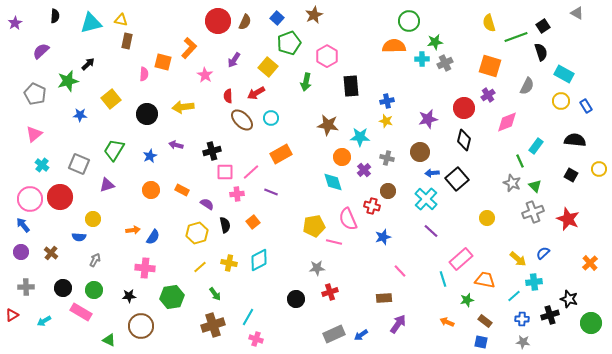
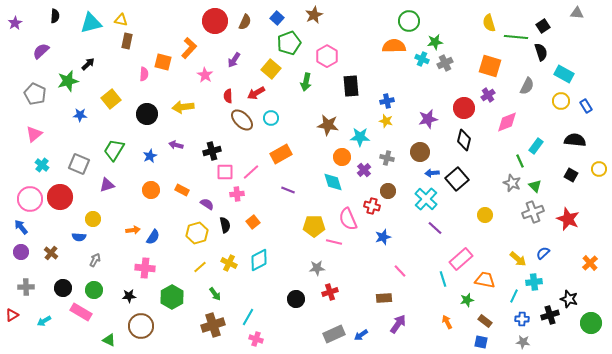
gray triangle at (577, 13): rotated 24 degrees counterclockwise
red circle at (218, 21): moved 3 px left
green line at (516, 37): rotated 25 degrees clockwise
cyan cross at (422, 59): rotated 24 degrees clockwise
yellow square at (268, 67): moved 3 px right, 2 px down
purple line at (271, 192): moved 17 px right, 2 px up
yellow circle at (487, 218): moved 2 px left, 3 px up
blue arrow at (23, 225): moved 2 px left, 2 px down
yellow pentagon at (314, 226): rotated 10 degrees clockwise
purple line at (431, 231): moved 4 px right, 3 px up
yellow cross at (229, 263): rotated 14 degrees clockwise
cyan line at (514, 296): rotated 24 degrees counterclockwise
green hexagon at (172, 297): rotated 20 degrees counterclockwise
orange arrow at (447, 322): rotated 40 degrees clockwise
